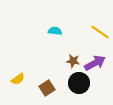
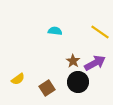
brown star: rotated 24 degrees clockwise
black circle: moved 1 px left, 1 px up
